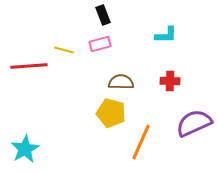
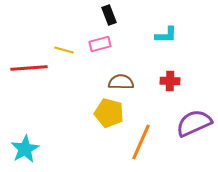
black rectangle: moved 6 px right
red line: moved 2 px down
yellow pentagon: moved 2 px left
